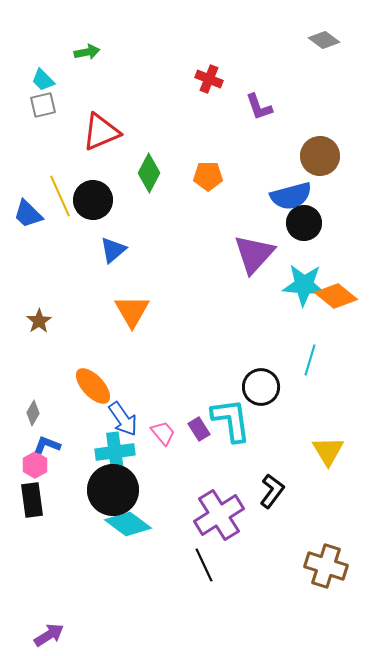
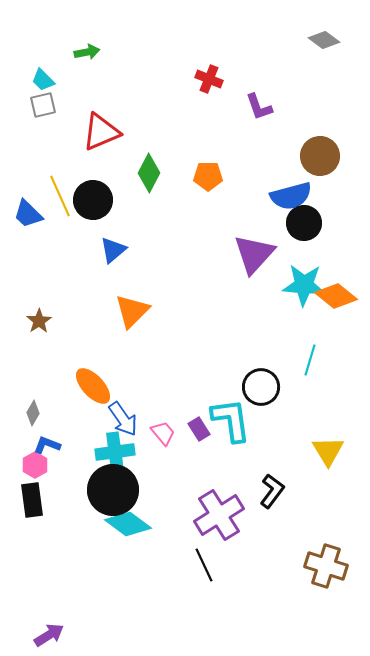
orange triangle at (132, 311): rotated 15 degrees clockwise
